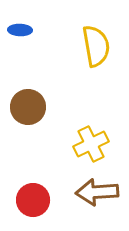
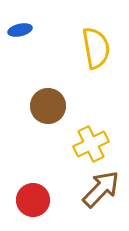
blue ellipse: rotated 15 degrees counterclockwise
yellow semicircle: moved 2 px down
brown circle: moved 20 px right, 1 px up
brown arrow: moved 4 px right, 3 px up; rotated 138 degrees clockwise
